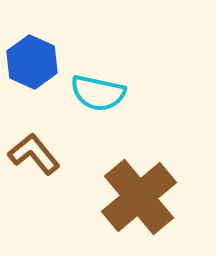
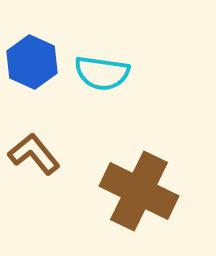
cyan semicircle: moved 4 px right, 20 px up; rotated 4 degrees counterclockwise
brown cross: moved 6 px up; rotated 24 degrees counterclockwise
